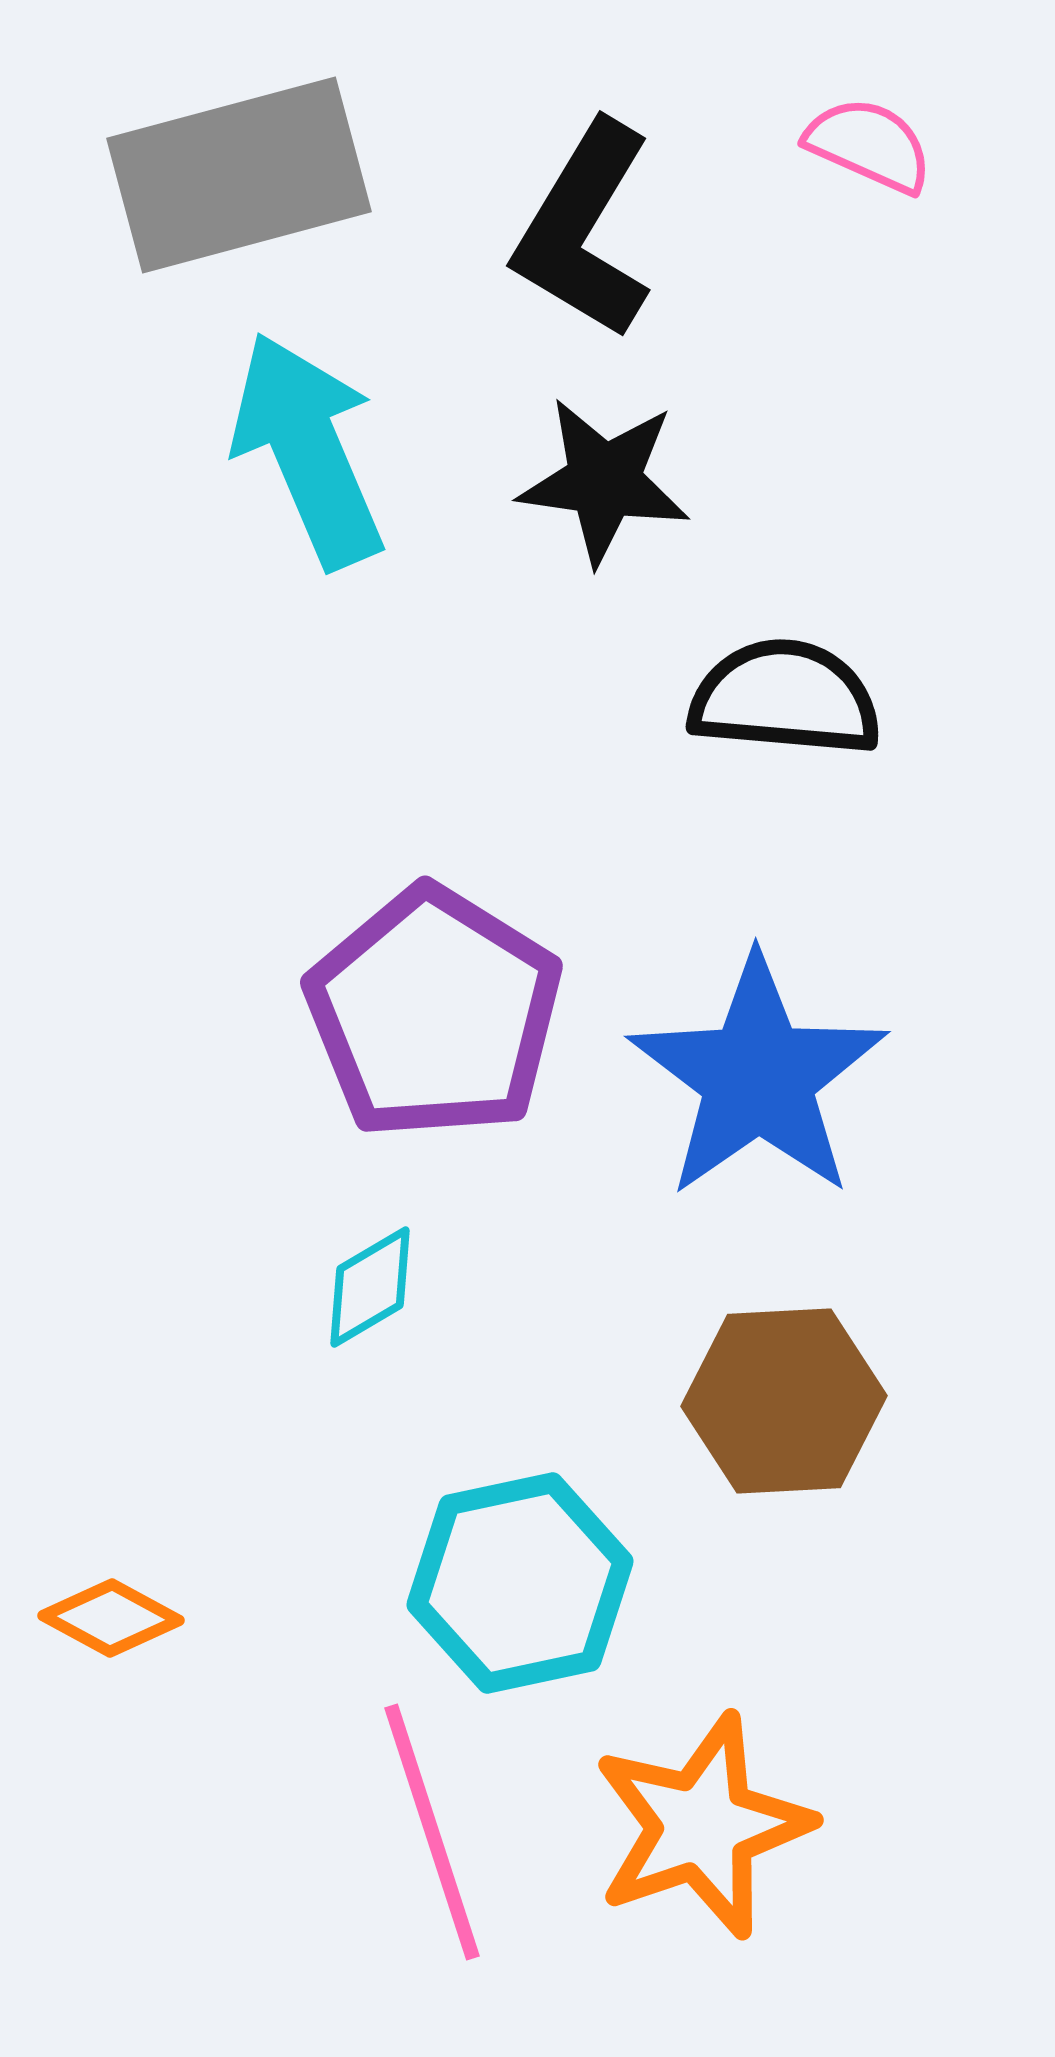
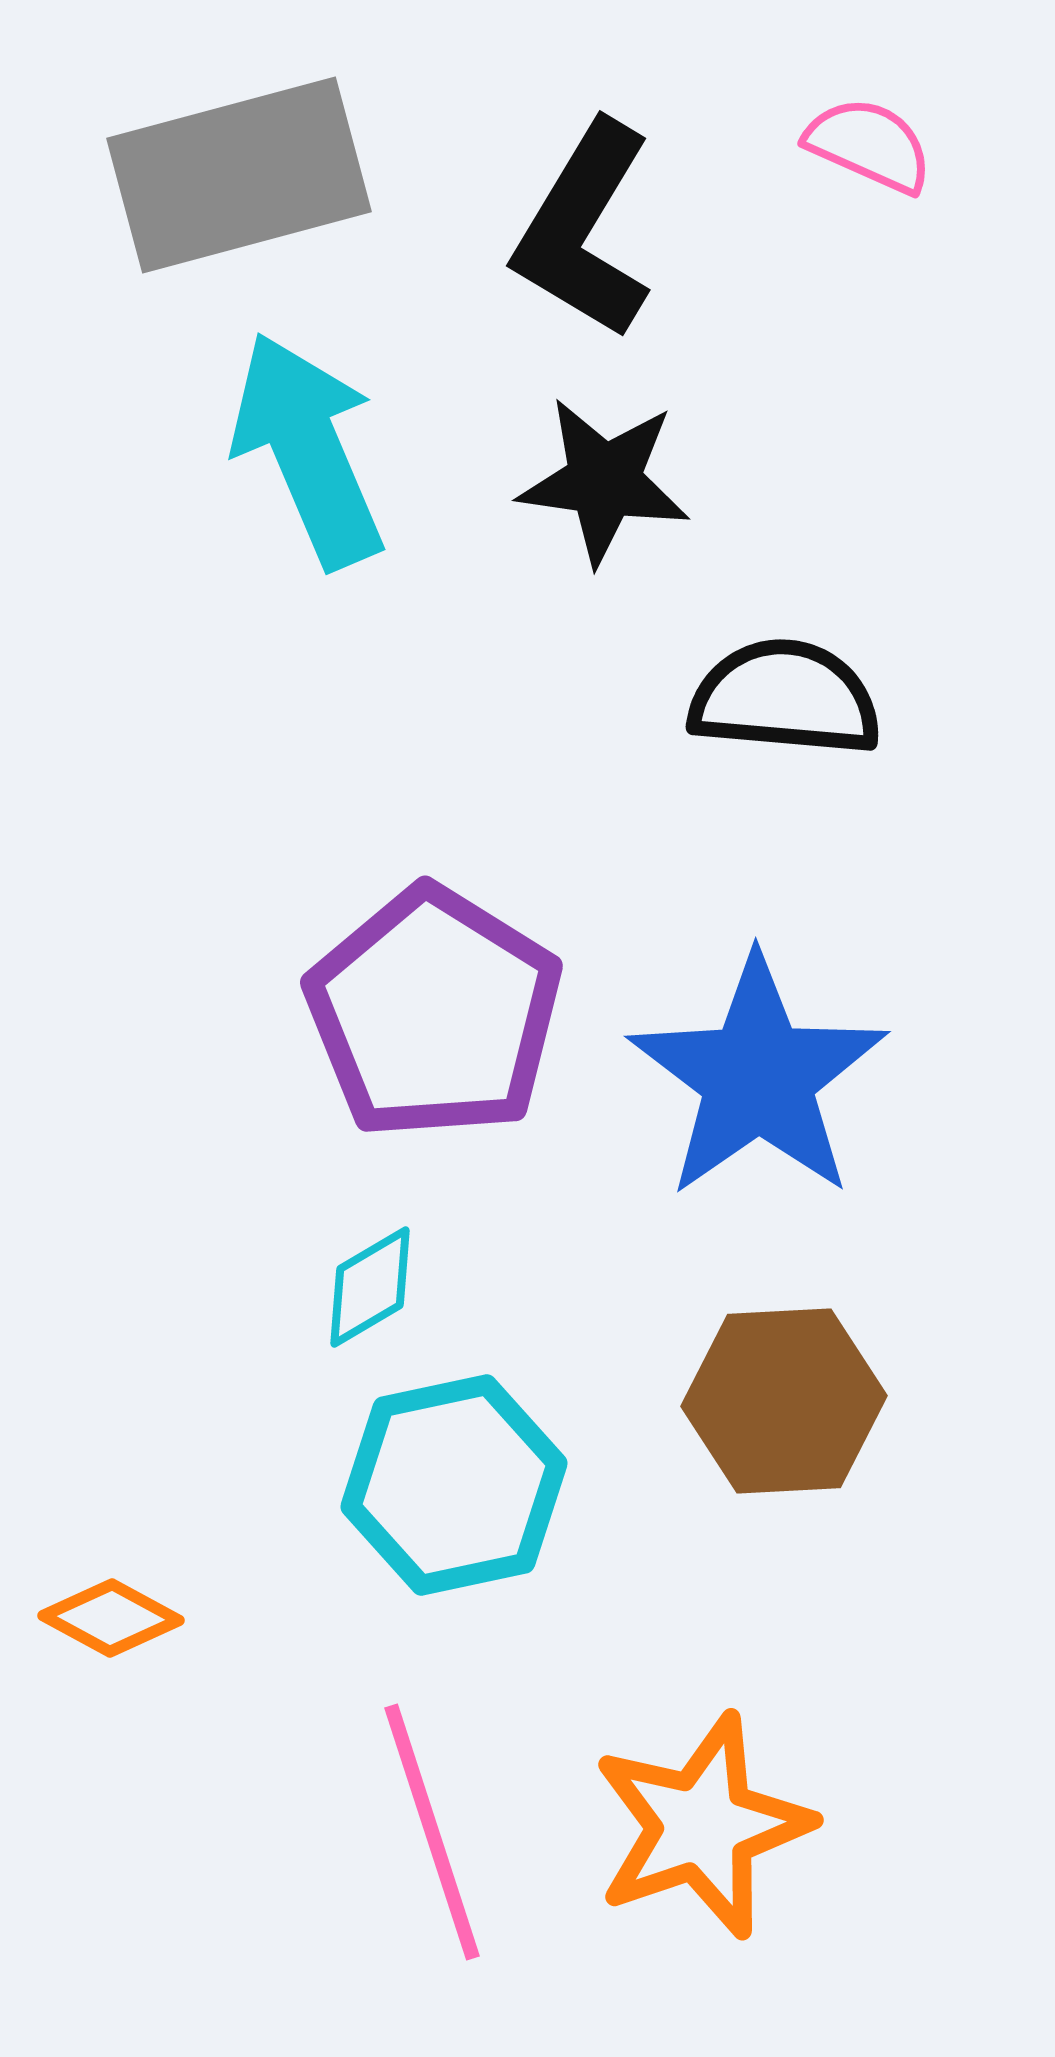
cyan hexagon: moved 66 px left, 98 px up
